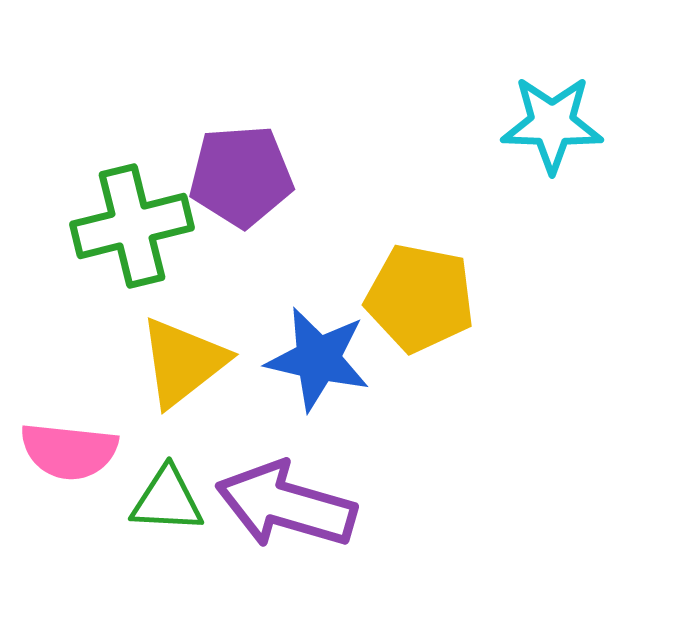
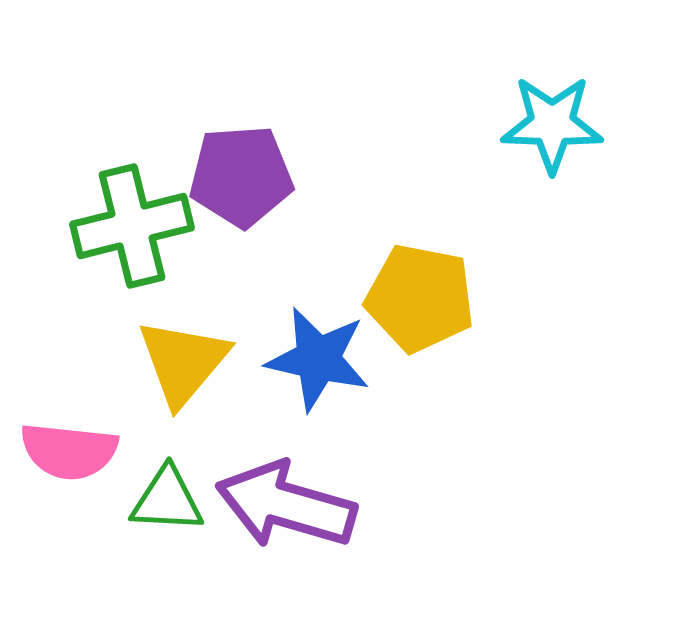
yellow triangle: rotated 12 degrees counterclockwise
